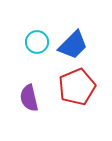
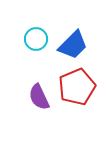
cyan circle: moved 1 px left, 3 px up
purple semicircle: moved 10 px right, 1 px up; rotated 12 degrees counterclockwise
